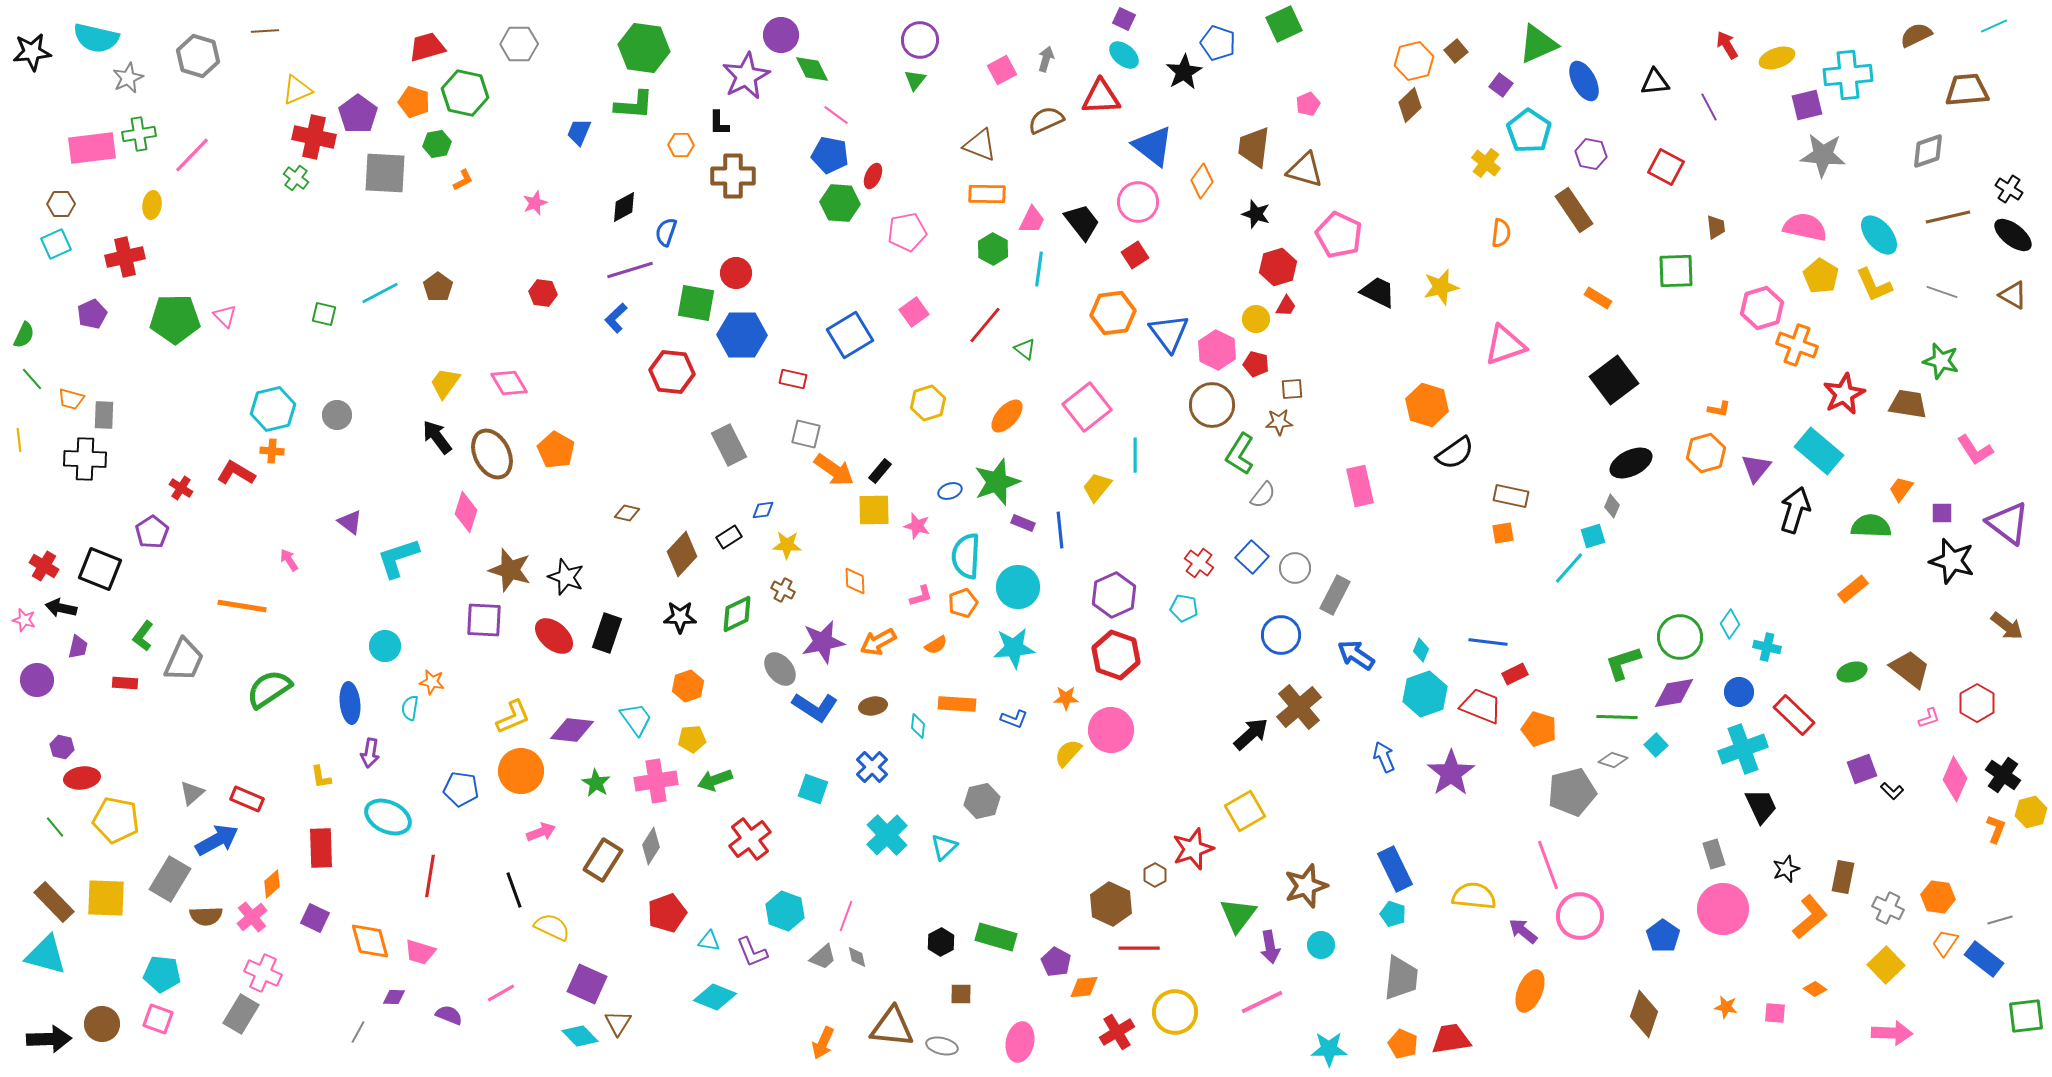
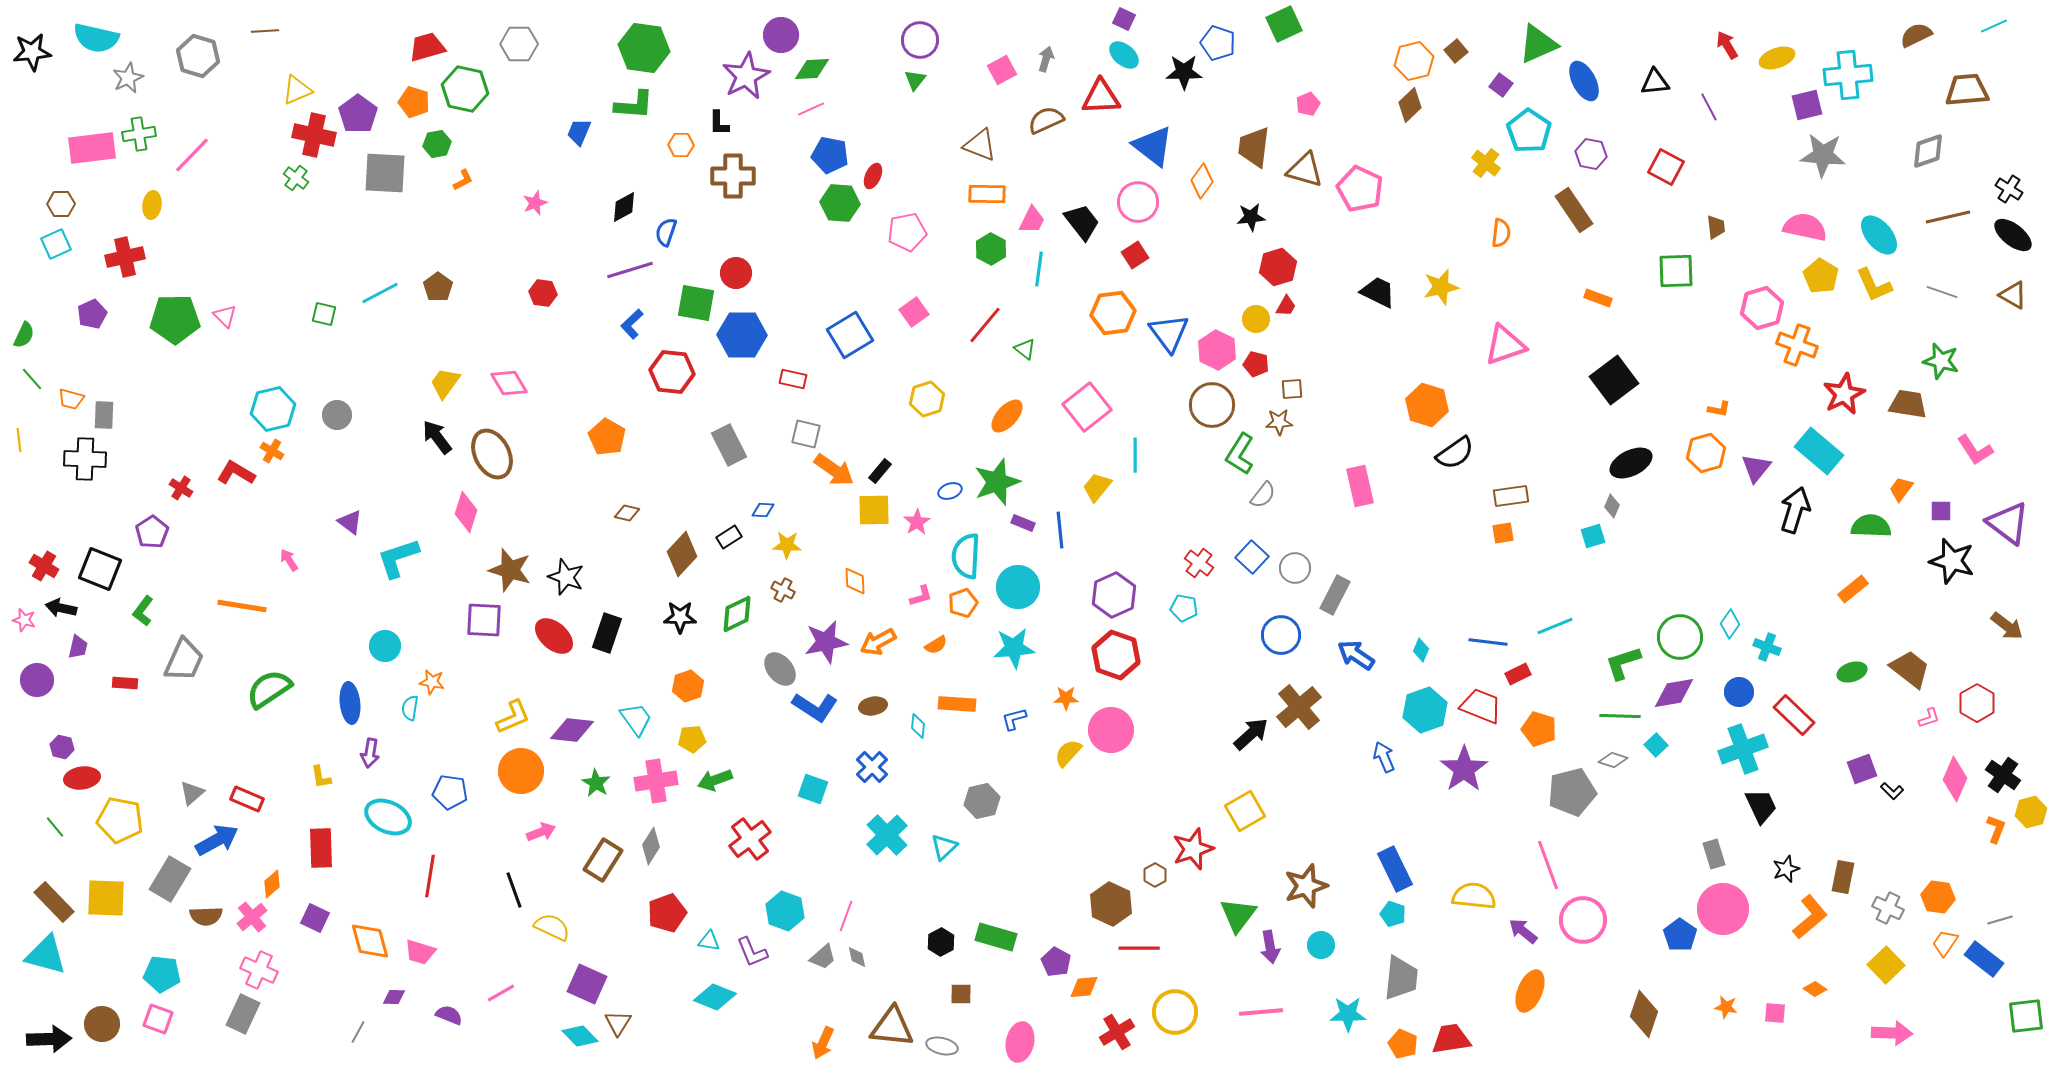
green diamond at (812, 69): rotated 66 degrees counterclockwise
black star at (1184, 72): rotated 30 degrees clockwise
green hexagon at (465, 93): moved 4 px up
pink line at (836, 115): moved 25 px left, 6 px up; rotated 60 degrees counterclockwise
red cross at (314, 137): moved 2 px up
black star at (1256, 214): moved 5 px left, 3 px down; rotated 24 degrees counterclockwise
pink pentagon at (1339, 235): moved 21 px right, 46 px up
green hexagon at (993, 249): moved 2 px left
orange rectangle at (1598, 298): rotated 12 degrees counterclockwise
blue L-shape at (616, 318): moved 16 px right, 6 px down
yellow hexagon at (928, 403): moved 1 px left, 4 px up
orange pentagon at (556, 450): moved 51 px right, 13 px up
orange cross at (272, 451): rotated 25 degrees clockwise
brown rectangle at (1511, 496): rotated 20 degrees counterclockwise
blue diamond at (763, 510): rotated 10 degrees clockwise
purple square at (1942, 513): moved 1 px left, 2 px up
pink star at (917, 526): moved 4 px up; rotated 24 degrees clockwise
cyan line at (1569, 568): moved 14 px left, 58 px down; rotated 27 degrees clockwise
green L-shape at (143, 636): moved 25 px up
purple star at (823, 642): moved 3 px right
cyan cross at (1767, 647): rotated 8 degrees clockwise
red rectangle at (1515, 674): moved 3 px right
cyan hexagon at (1425, 694): moved 16 px down
green line at (1617, 717): moved 3 px right, 1 px up
blue L-shape at (1014, 719): rotated 144 degrees clockwise
purple star at (1451, 773): moved 13 px right, 4 px up
blue pentagon at (461, 789): moved 11 px left, 3 px down
yellow pentagon at (116, 820): moved 4 px right
pink circle at (1580, 916): moved 3 px right, 4 px down
blue pentagon at (1663, 936): moved 17 px right, 1 px up
pink cross at (263, 973): moved 4 px left, 3 px up
pink line at (1262, 1002): moved 1 px left, 10 px down; rotated 21 degrees clockwise
gray rectangle at (241, 1014): moved 2 px right; rotated 6 degrees counterclockwise
cyan star at (1329, 1049): moved 19 px right, 35 px up
